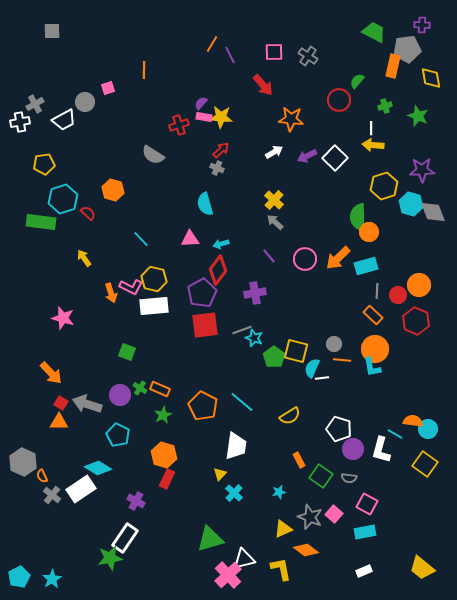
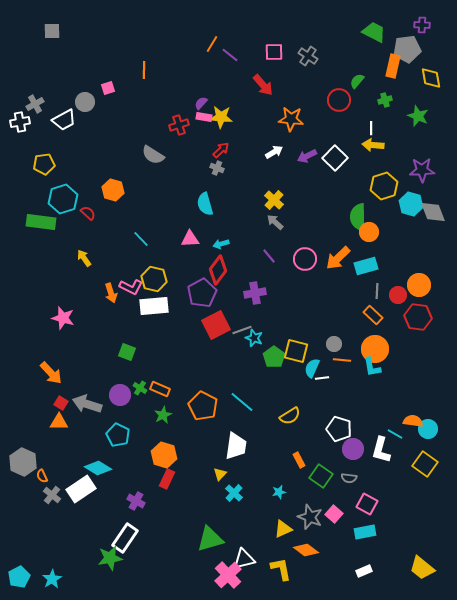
purple line at (230, 55): rotated 24 degrees counterclockwise
green cross at (385, 106): moved 6 px up
red hexagon at (416, 321): moved 2 px right, 4 px up; rotated 16 degrees counterclockwise
red square at (205, 325): moved 11 px right; rotated 20 degrees counterclockwise
